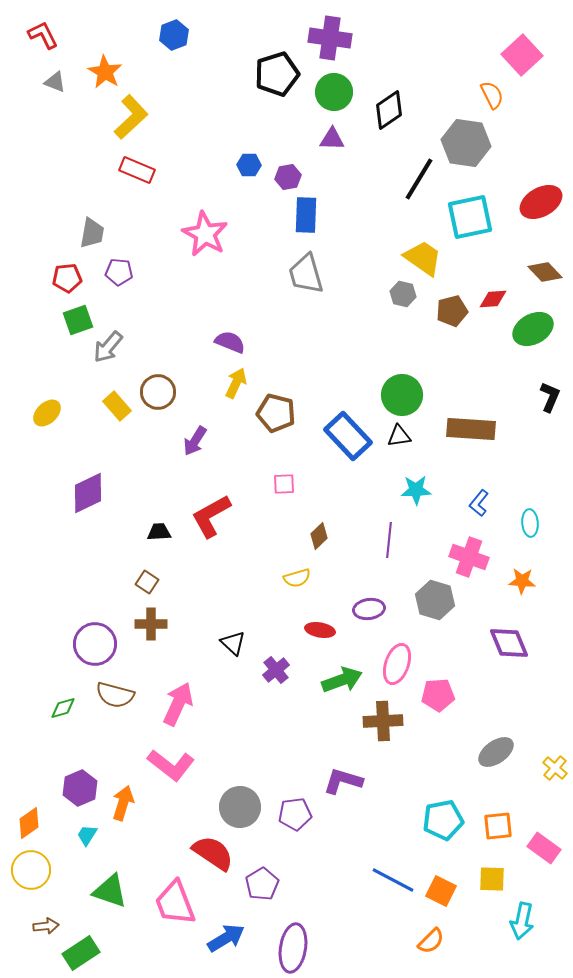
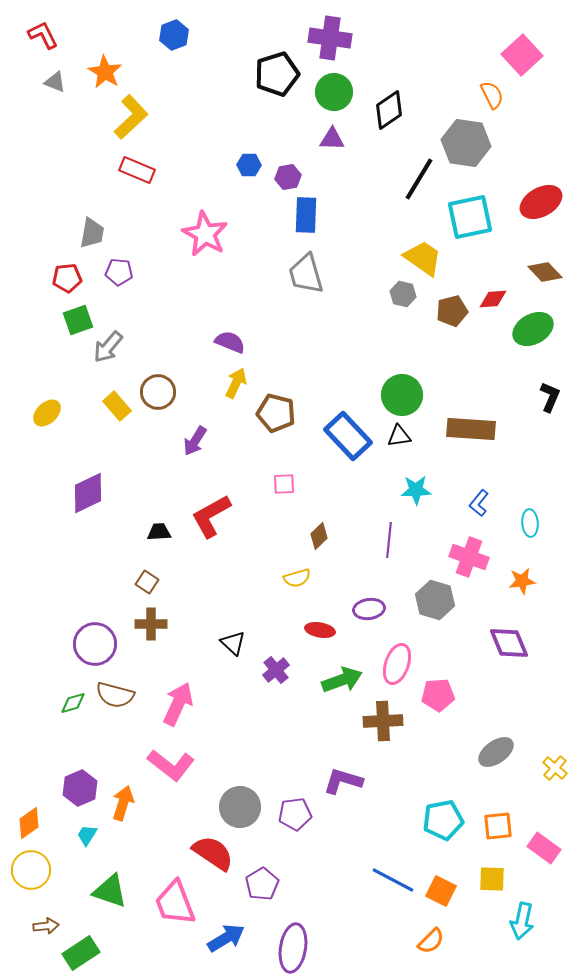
orange star at (522, 581): rotated 12 degrees counterclockwise
green diamond at (63, 708): moved 10 px right, 5 px up
